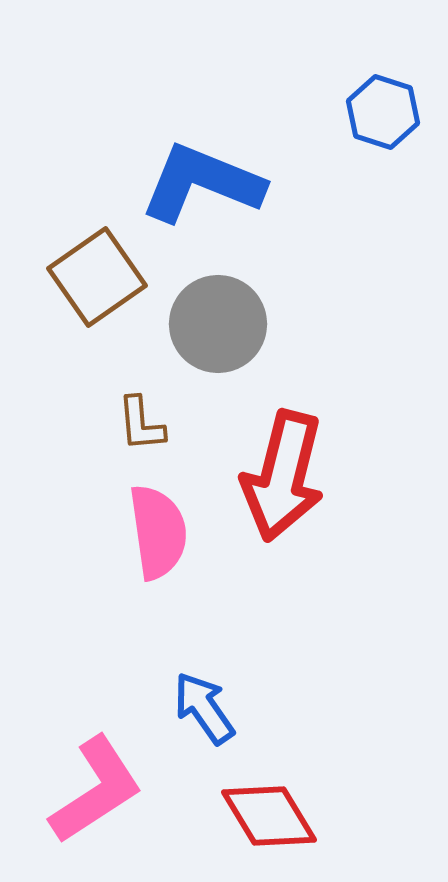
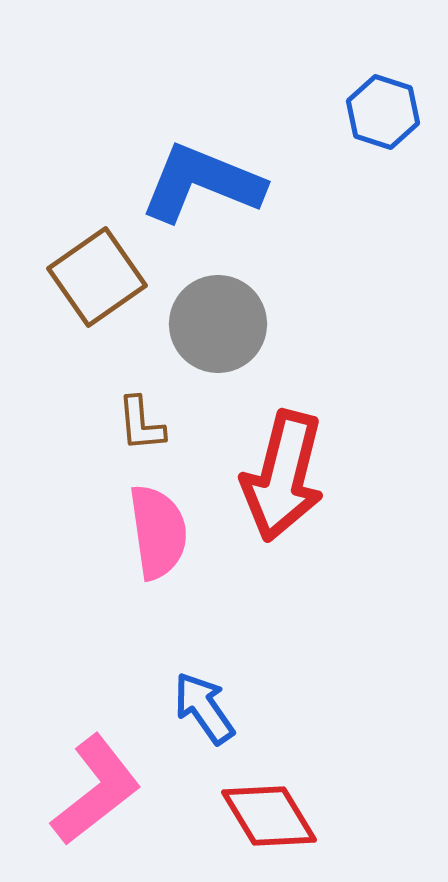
pink L-shape: rotated 5 degrees counterclockwise
